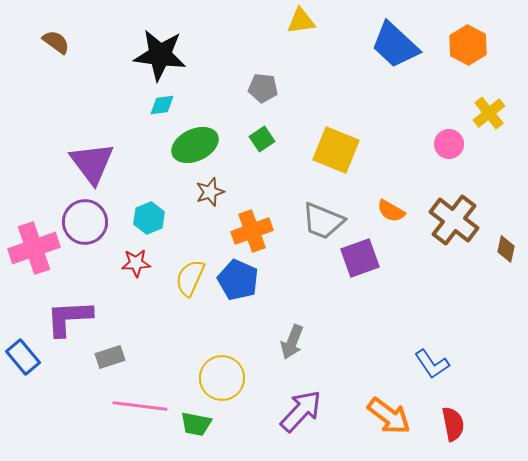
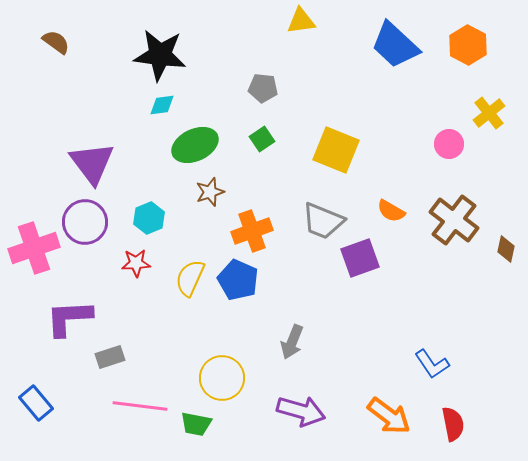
blue rectangle: moved 13 px right, 46 px down
purple arrow: rotated 63 degrees clockwise
